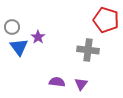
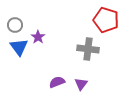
gray circle: moved 3 px right, 2 px up
gray cross: moved 1 px up
purple semicircle: rotated 28 degrees counterclockwise
